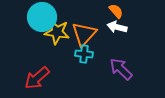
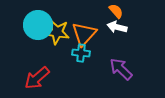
cyan circle: moved 4 px left, 8 px down
cyan cross: moved 3 px left, 1 px up
